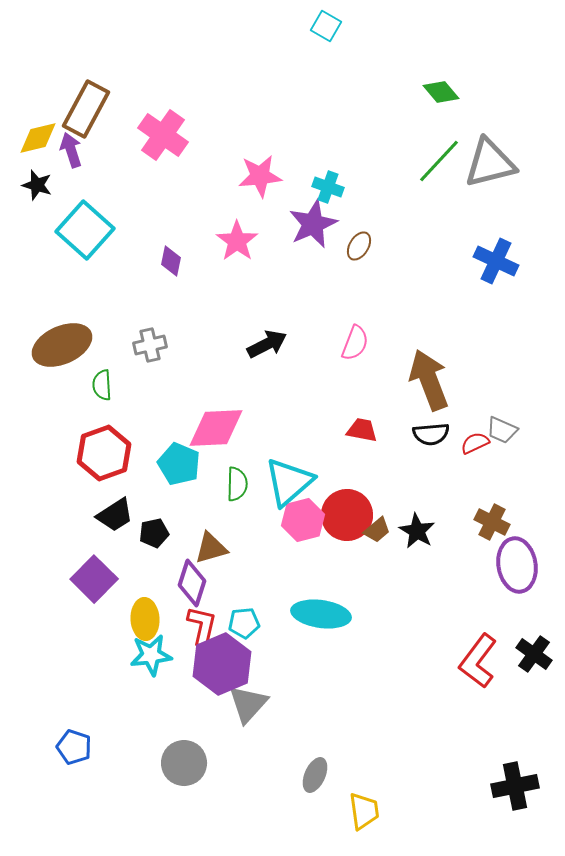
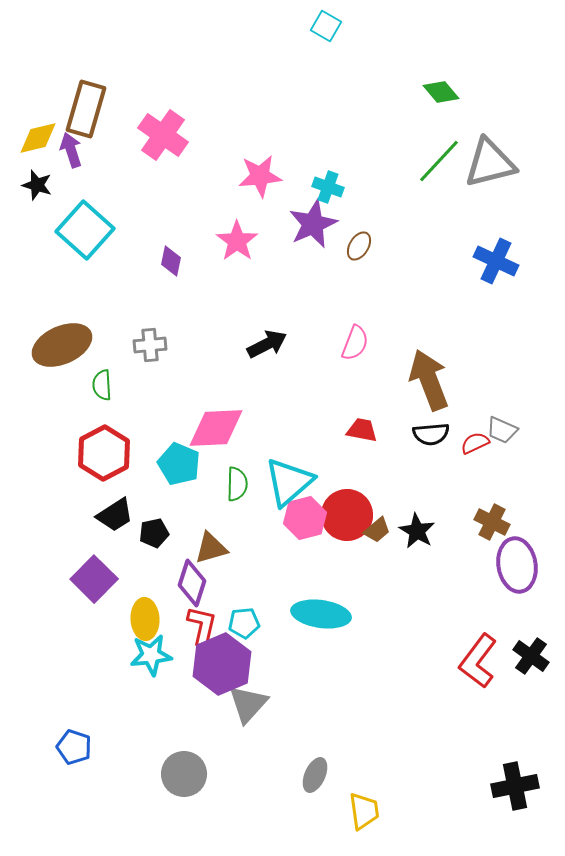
brown rectangle at (86, 109): rotated 12 degrees counterclockwise
gray cross at (150, 345): rotated 8 degrees clockwise
red hexagon at (104, 453): rotated 8 degrees counterclockwise
pink hexagon at (303, 520): moved 2 px right, 2 px up
black cross at (534, 654): moved 3 px left, 2 px down
gray circle at (184, 763): moved 11 px down
